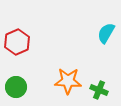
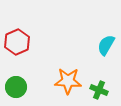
cyan semicircle: moved 12 px down
